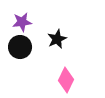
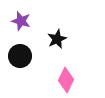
purple star: moved 1 px left, 1 px up; rotated 24 degrees clockwise
black circle: moved 9 px down
